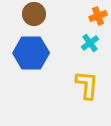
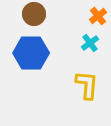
orange cross: rotated 18 degrees counterclockwise
